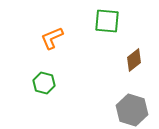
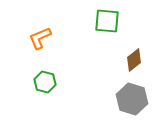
orange L-shape: moved 12 px left
green hexagon: moved 1 px right, 1 px up
gray hexagon: moved 11 px up
